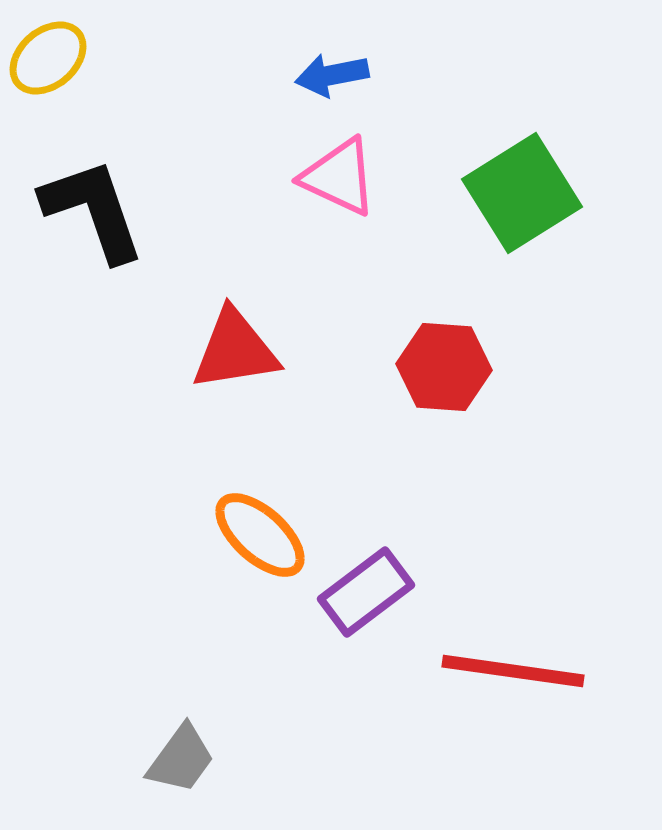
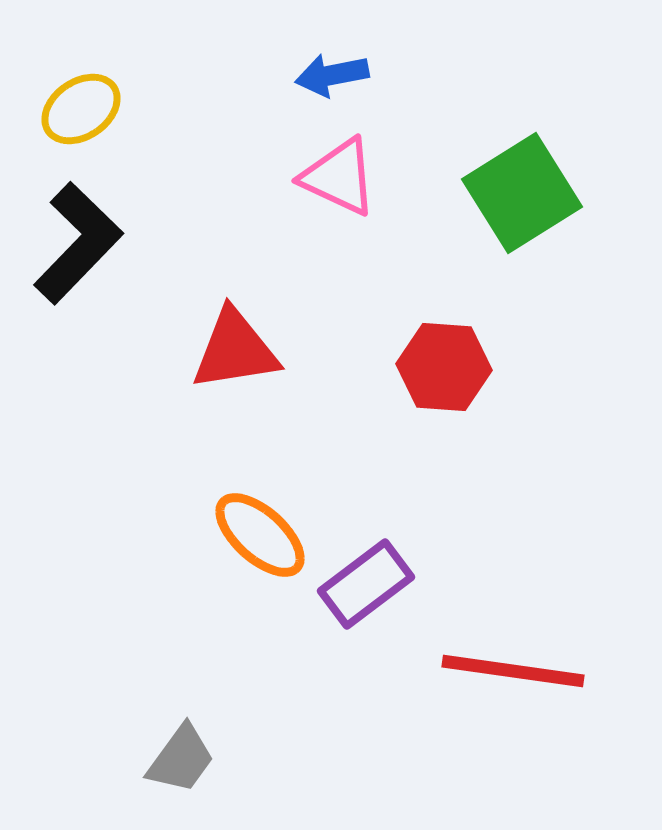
yellow ellipse: moved 33 px right, 51 px down; rotated 6 degrees clockwise
black L-shape: moved 15 px left, 33 px down; rotated 63 degrees clockwise
purple rectangle: moved 8 px up
